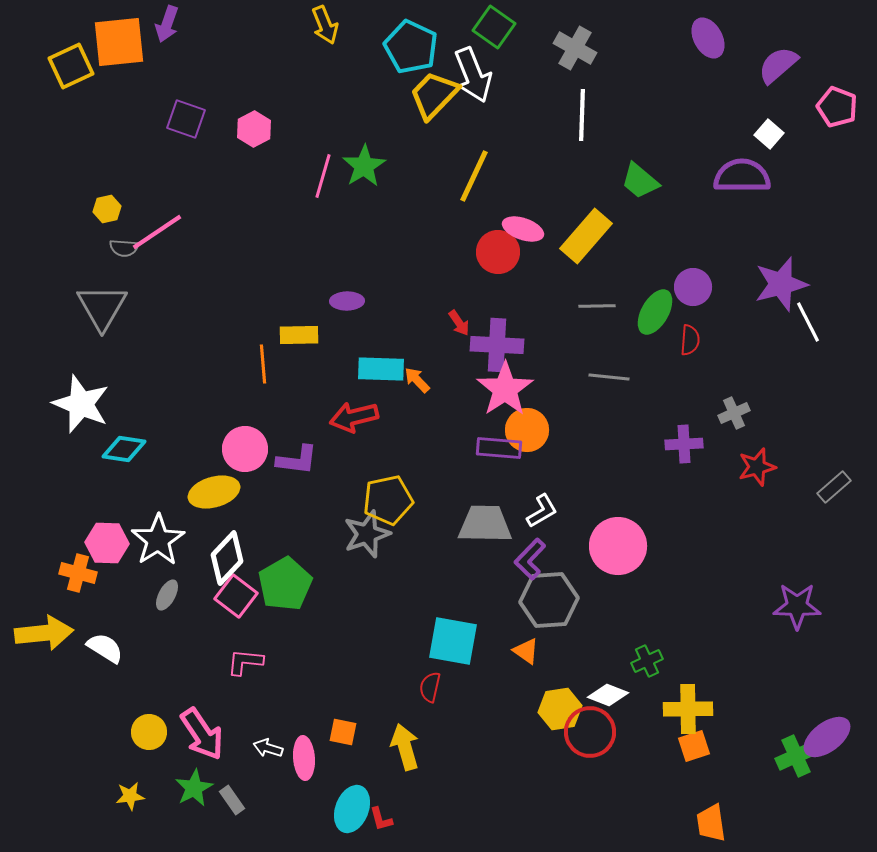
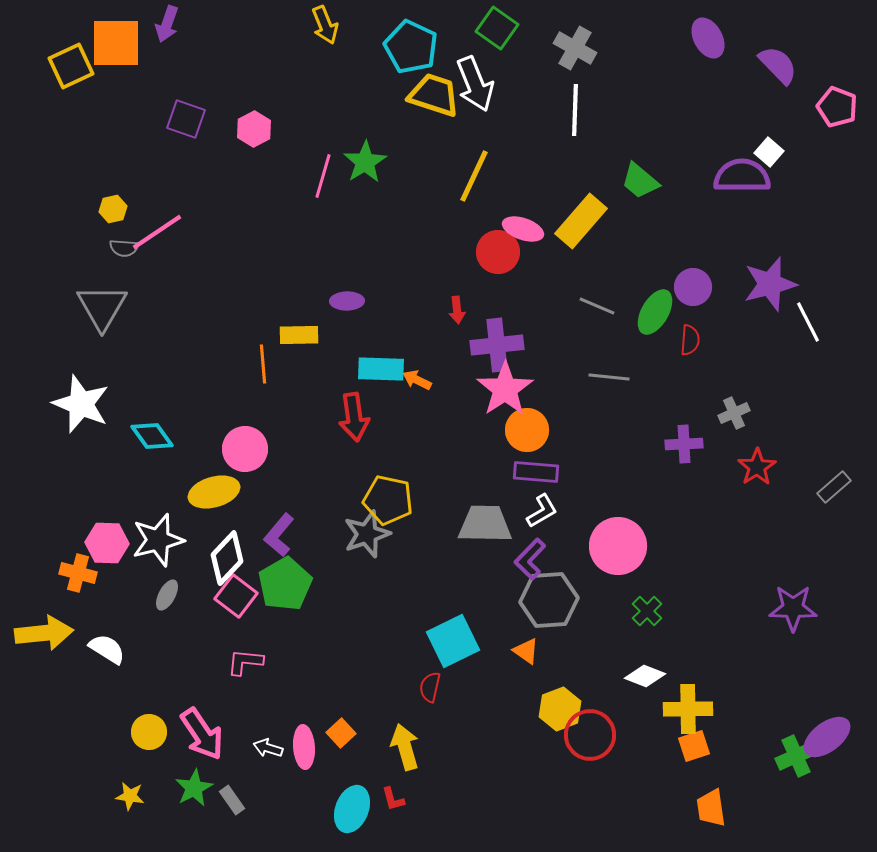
green square at (494, 27): moved 3 px right, 1 px down
orange square at (119, 42): moved 3 px left, 1 px down; rotated 6 degrees clockwise
purple semicircle at (778, 65): rotated 87 degrees clockwise
white arrow at (473, 75): moved 2 px right, 9 px down
yellow trapezoid at (434, 95): rotated 64 degrees clockwise
white line at (582, 115): moved 7 px left, 5 px up
white square at (769, 134): moved 18 px down
green star at (364, 166): moved 1 px right, 4 px up
yellow hexagon at (107, 209): moved 6 px right
yellow rectangle at (586, 236): moved 5 px left, 15 px up
purple star at (781, 284): moved 11 px left
gray line at (597, 306): rotated 24 degrees clockwise
red arrow at (459, 323): moved 2 px left, 13 px up; rotated 28 degrees clockwise
purple cross at (497, 345): rotated 9 degrees counterclockwise
orange arrow at (417, 380): rotated 20 degrees counterclockwise
red arrow at (354, 417): rotated 84 degrees counterclockwise
purple rectangle at (499, 448): moved 37 px right, 24 px down
cyan diamond at (124, 449): moved 28 px right, 13 px up; rotated 45 degrees clockwise
purple L-shape at (297, 460): moved 18 px left, 75 px down; rotated 123 degrees clockwise
red star at (757, 467): rotated 18 degrees counterclockwise
yellow pentagon at (388, 500): rotated 24 degrees clockwise
white star at (158, 540): rotated 18 degrees clockwise
purple star at (797, 606): moved 4 px left, 2 px down
cyan square at (453, 641): rotated 36 degrees counterclockwise
white semicircle at (105, 648): moved 2 px right, 1 px down
green cross at (647, 661): moved 50 px up; rotated 20 degrees counterclockwise
white diamond at (608, 695): moved 37 px right, 19 px up
yellow hexagon at (560, 709): rotated 12 degrees counterclockwise
orange square at (343, 732): moved 2 px left, 1 px down; rotated 36 degrees clockwise
red circle at (590, 732): moved 3 px down
pink ellipse at (304, 758): moved 11 px up
yellow star at (130, 796): rotated 16 degrees clockwise
red L-shape at (381, 819): moved 12 px right, 20 px up
orange trapezoid at (711, 823): moved 15 px up
